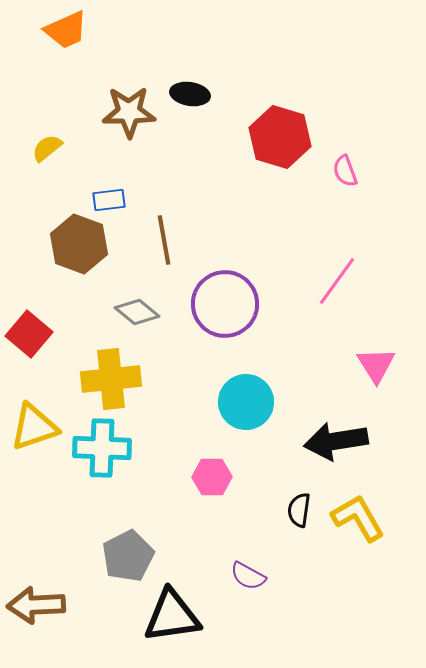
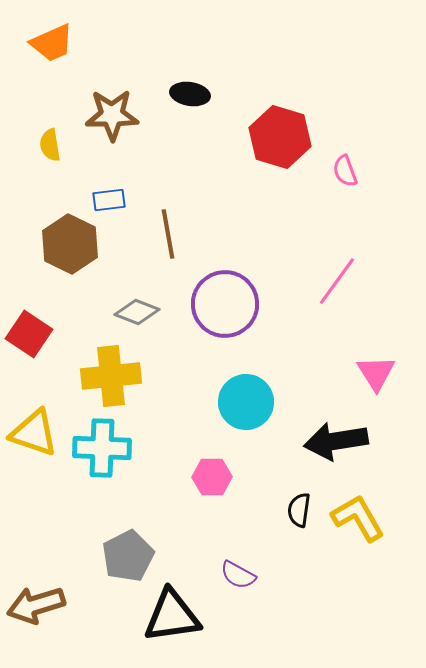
orange trapezoid: moved 14 px left, 13 px down
brown star: moved 17 px left, 3 px down
yellow semicircle: moved 3 px right, 3 px up; rotated 60 degrees counterclockwise
brown line: moved 4 px right, 6 px up
brown hexagon: moved 9 px left; rotated 6 degrees clockwise
gray diamond: rotated 18 degrees counterclockwise
red square: rotated 6 degrees counterclockwise
pink triangle: moved 8 px down
yellow cross: moved 3 px up
yellow triangle: moved 6 px down; rotated 38 degrees clockwise
purple semicircle: moved 10 px left, 1 px up
brown arrow: rotated 14 degrees counterclockwise
